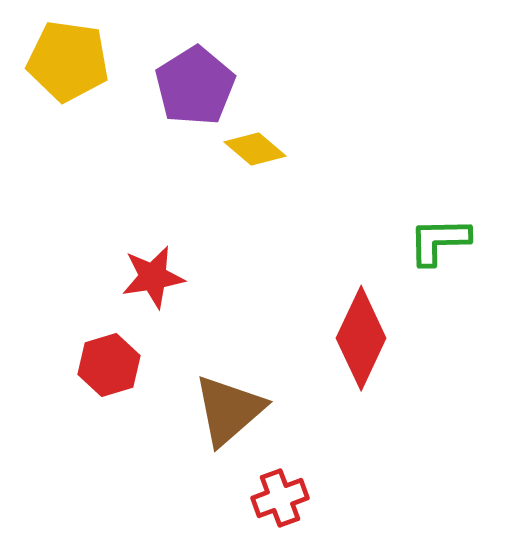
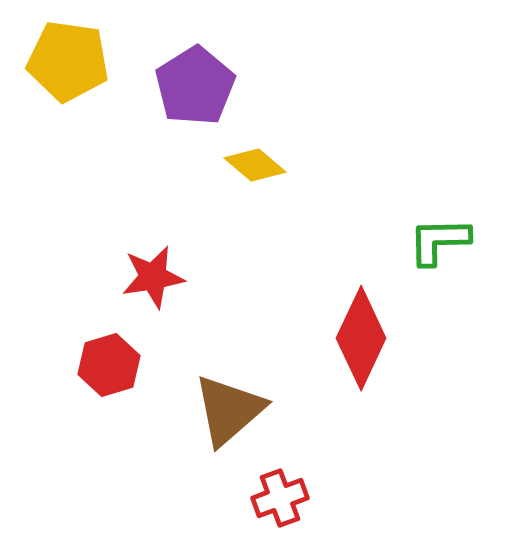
yellow diamond: moved 16 px down
